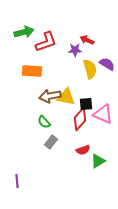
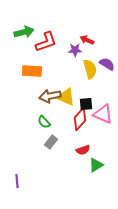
yellow triangle: rotated 12 degrees clockwise
green triangle: moved 2 px left, 4 px down
